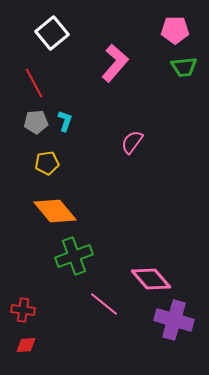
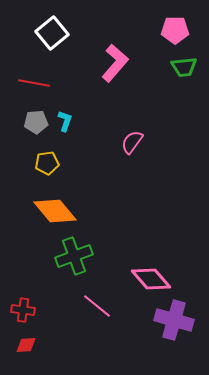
red line: rotated 52 degrees counterclockwise
pink line: moved 7 px left, 2 px down
